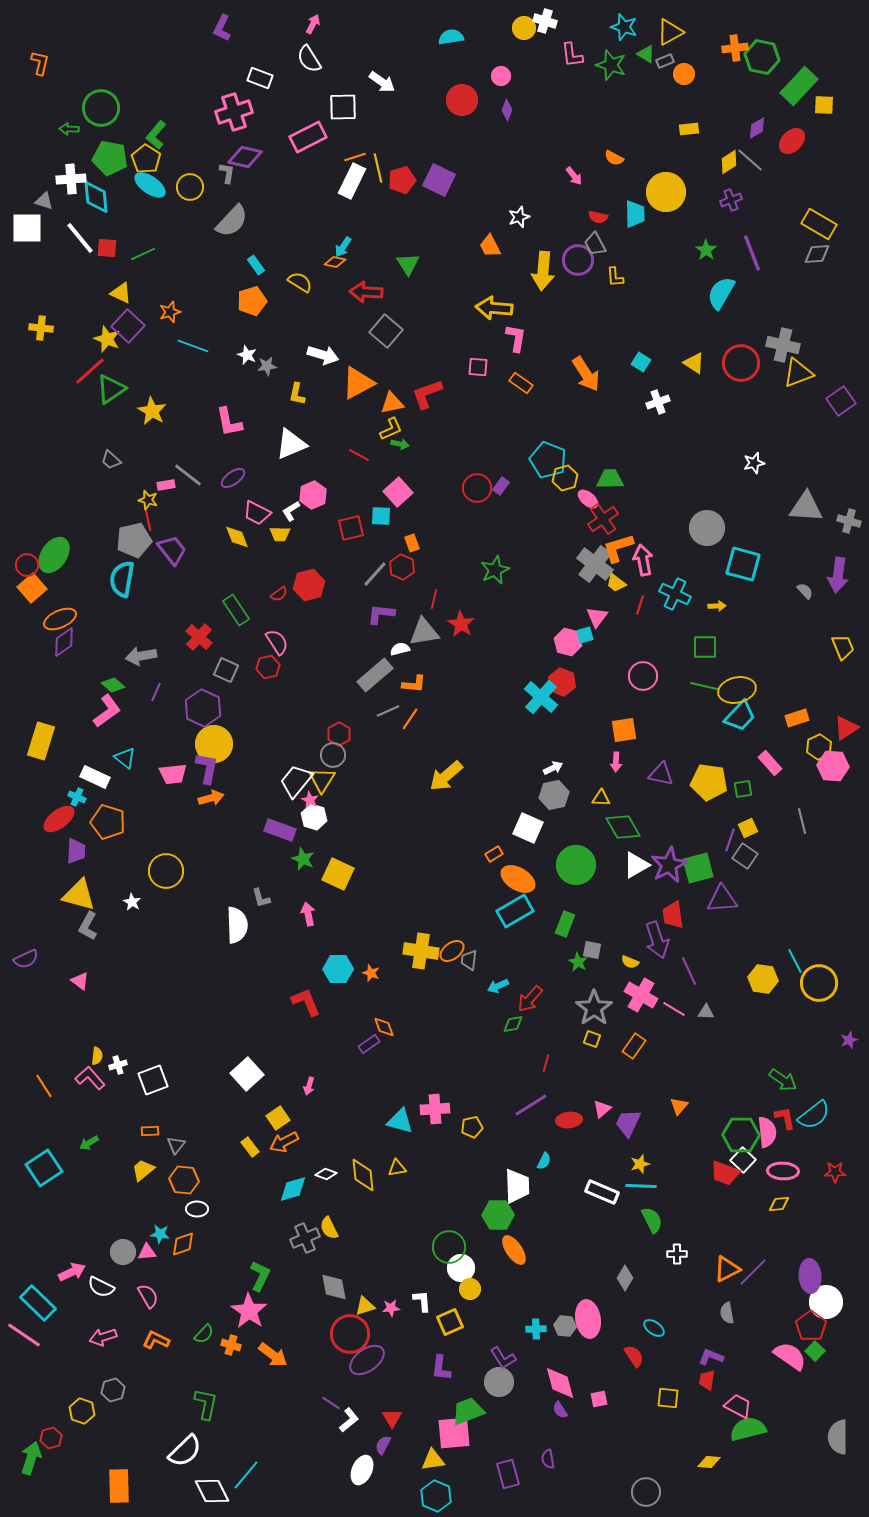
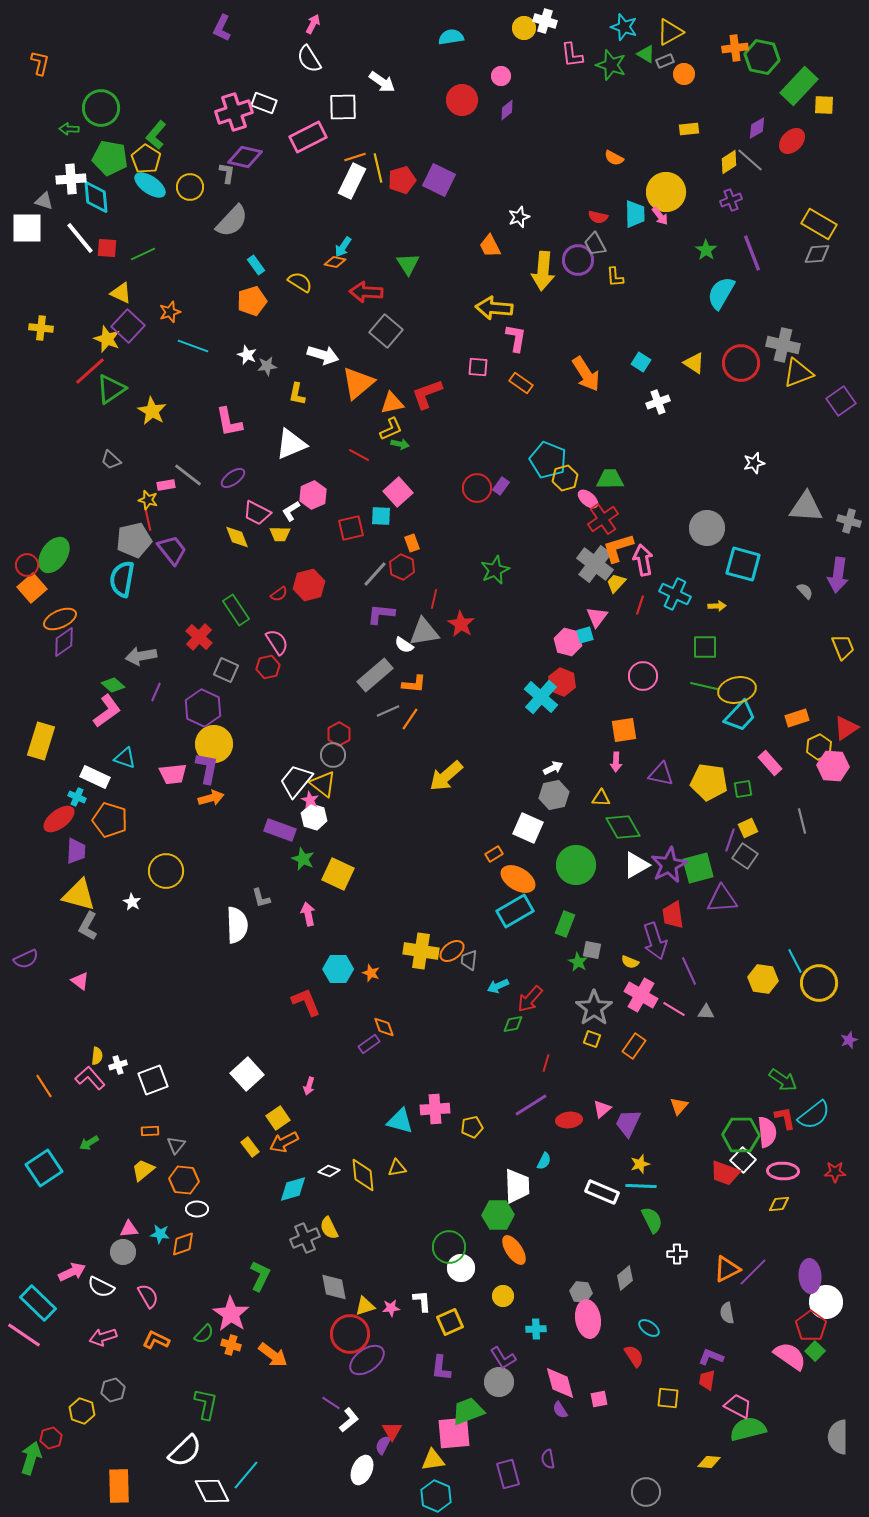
white rectangle at (260, 78): moved 4 px right, 25 px down
purple diamond at (507, 110): rotated 30 degrees clockwise
pink arrow at (574, 176): moved 86 px right, 40 px down
orange triangle at (358, 383): rotated 12 degrees counterclockwise
yellow trapezoid at (616, 583): rotated 95 degrees clockwise
white semicircle at (400, 649): moved 4 px right, 4 px up; rotated 132 degrees counterclockwise
cyan triangle at (125, 758): rotated 20 degrees counterclockwise
yellow triangle at (322, 780): moved 1 px right, 4 px down; rotated 24 degrees counterclockwise
orange pentagon at (108, 822): moved 2 px right, 2 px up
purple arrow at (657, 940): moved 2 px left, 1 px down
white diamond at (326, 1174): moved 3 px right, 3 px up
pink triangle at (147, 1252): moved 18 px left, 23 px up
gray diamond at (625, 1278): rotated 20 degrees clockwise
yellow circle at (470, 1289): moved 33 px right, 7 px down
pink star at (249, 1311): moved 18 px left, 3 px down
gray hexagon at (565, 1326): moved 16 px right, 34 px up
cyan ellipse at (654, 1328): moved 5 px left
red triangle at (392, 1418): moved 13 px down
